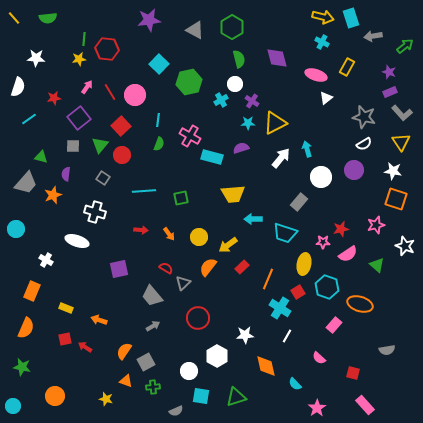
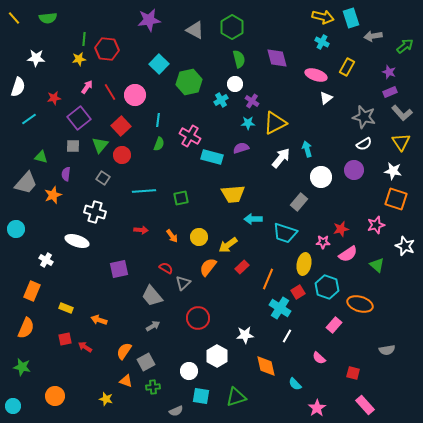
orange arrow at (169, 234): moved 3 px right, 2 px down
